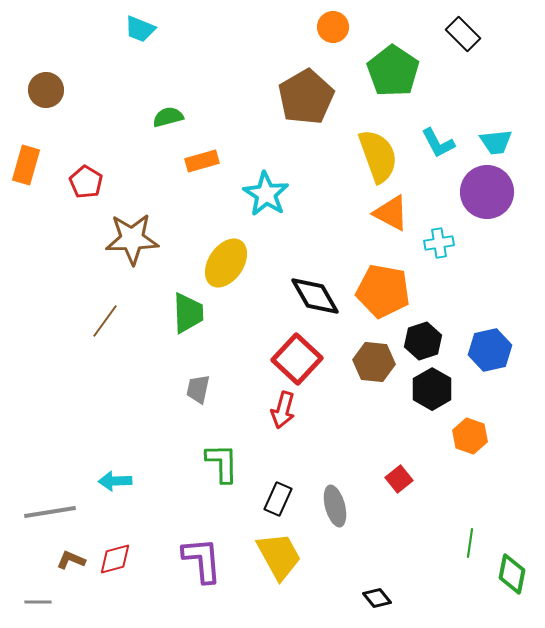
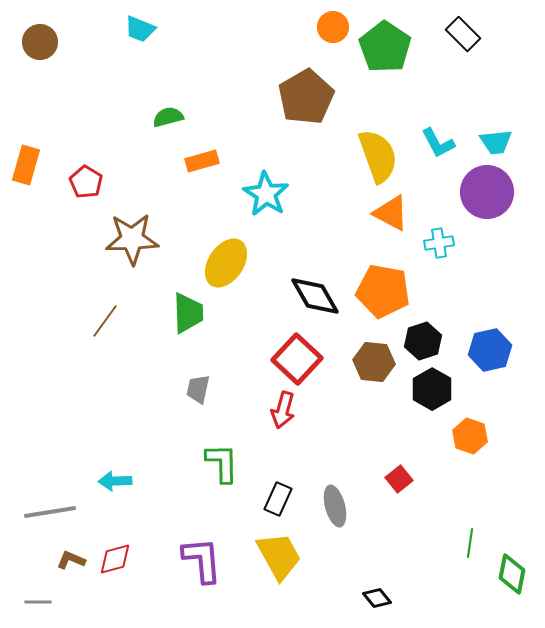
green pentagon at (393, 71): moved 8 px left, 24 px up
brown circle at (46, 90): moved 6 px left, 48 px up
